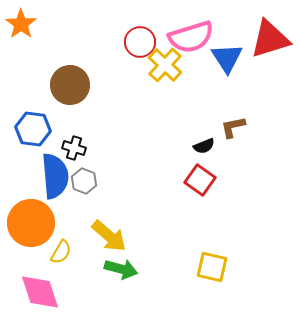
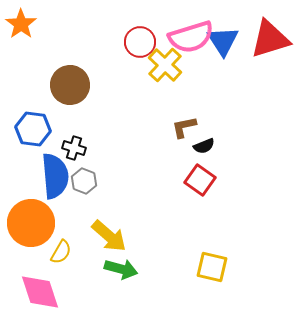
blue triangle: moved 4 px left, 17 px up
brown L-shape: moved 49 px left
